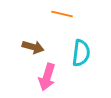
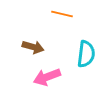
cyan semicircle: moved 5 px right, 1 px down
pink arrow: rotated 52 degrees clockwise
